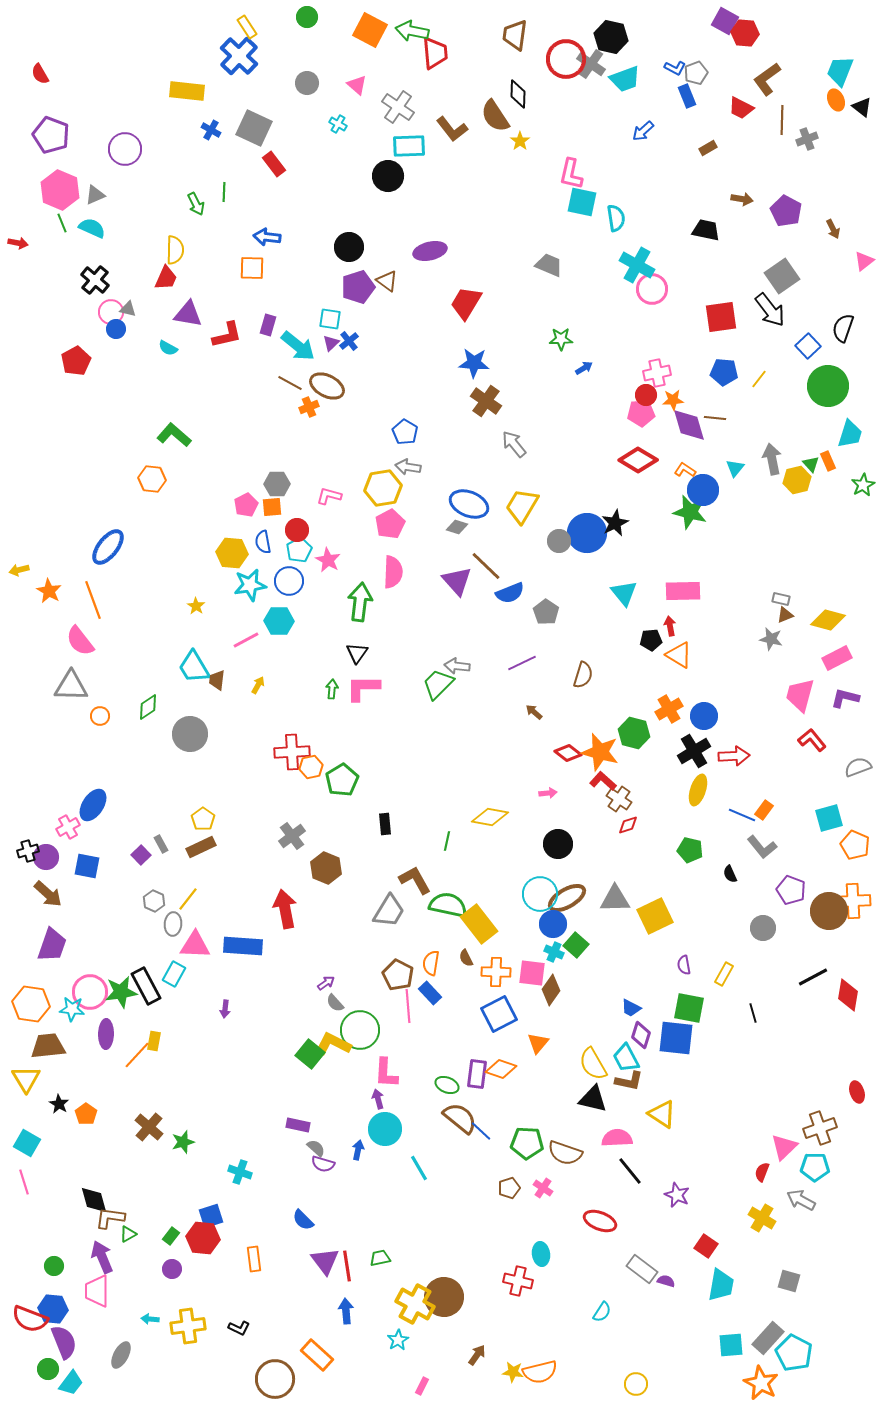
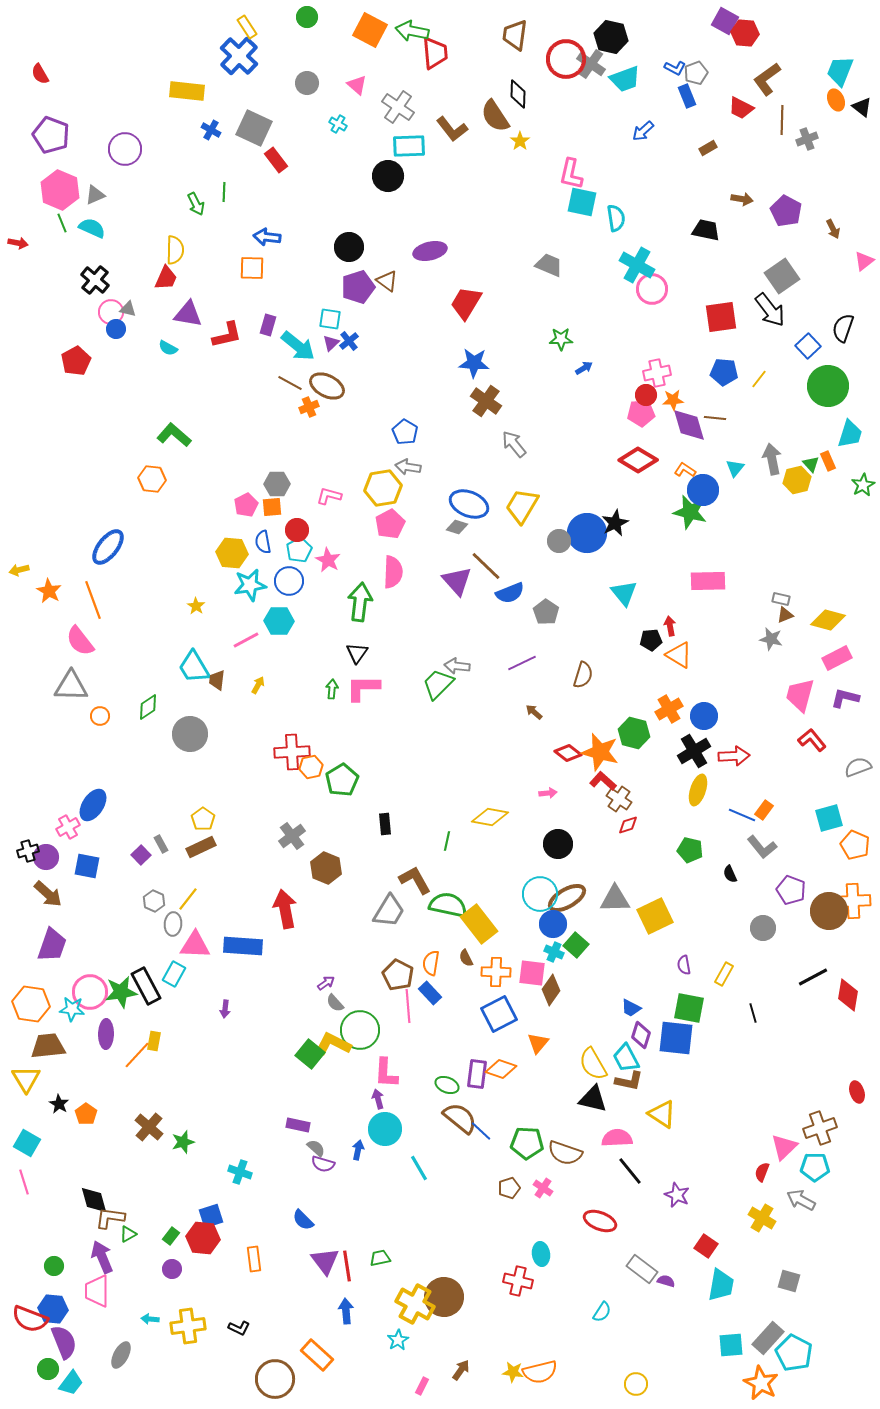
red rectangle at (274, 164): moved 2 px right, 4 px up
pink rectangle at (683, 591): moved 25 px right, 10 px up
brown arrow at (477, 1355): moved 16 px left, 15 px down
